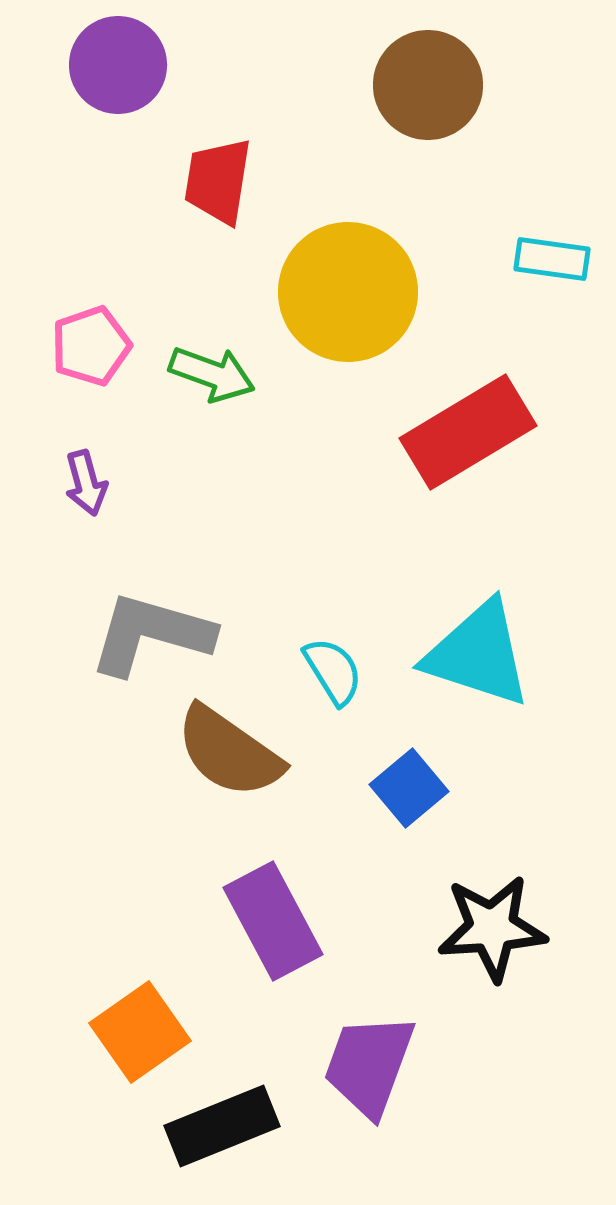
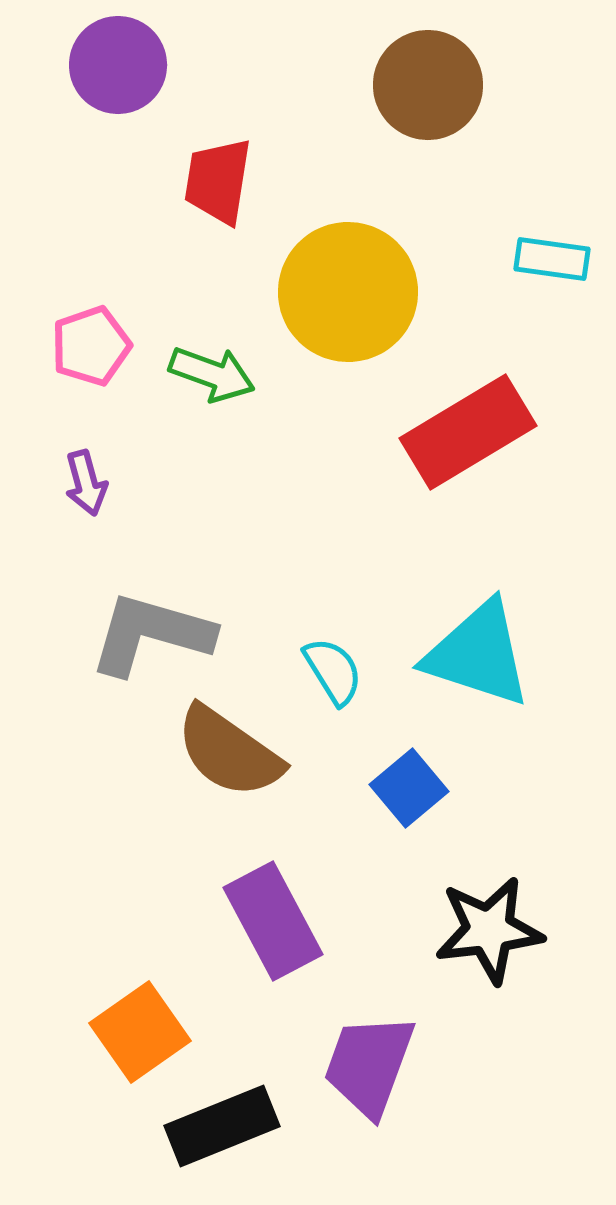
black star: moved 3 px left, 2 px down; rotated 3 degrees counterclockwise
